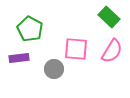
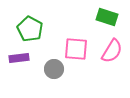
green rectangle: moved 2 px left; rotated 25 degrees counterclockwise
